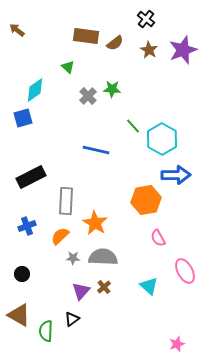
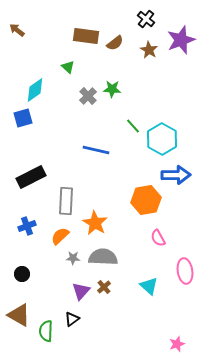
purple star: moved 2 px left, 10 px up
pink ellipse: rotated 20 degrees clockwise
